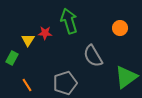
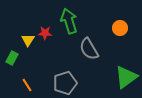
gray semicircle: moved 4 px left, 7 px up
